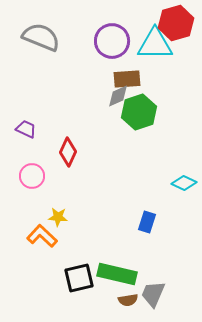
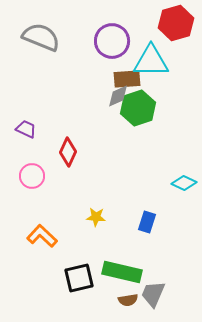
cyan triangle: moved 4 px left, 17 px down
green hexagon: moved 1 px left, 4 px up
yellow star: moved 38 px right
green rectangle: moved 5 px right, 2 px up
